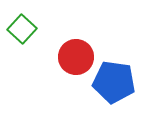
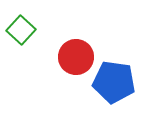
green square: moved 1 px left, 1 px down
